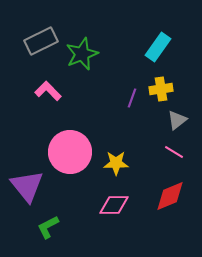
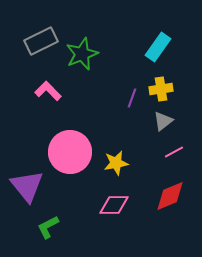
gray triangle: moved 14 px left, 1 px down
pink line: rotated 60 degrees counterclockwise
yellow star: rotated 10 degrees counterclockwise
